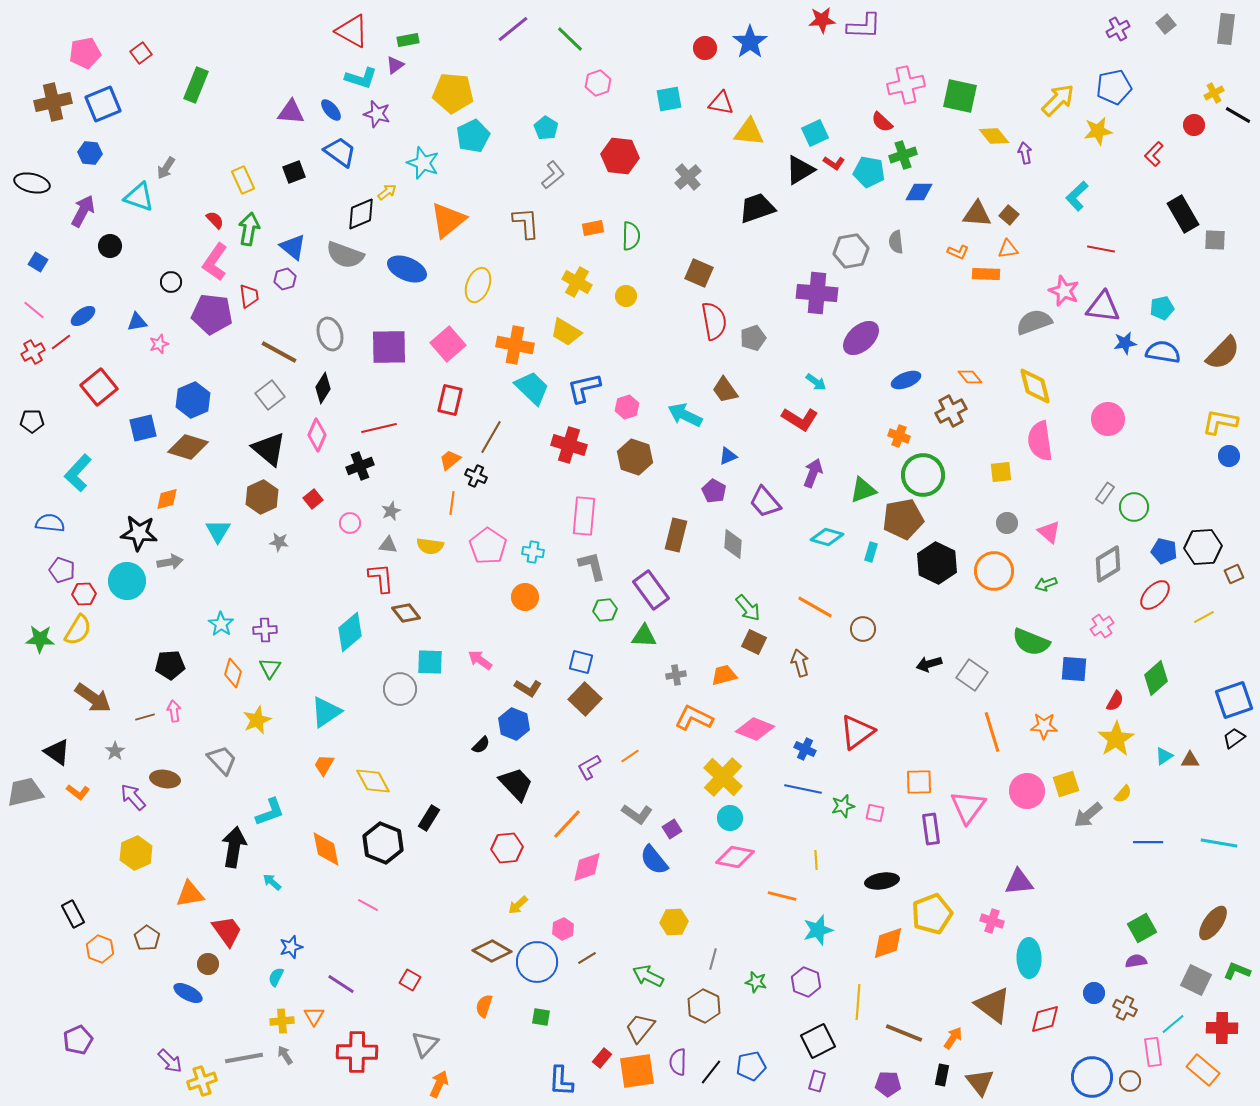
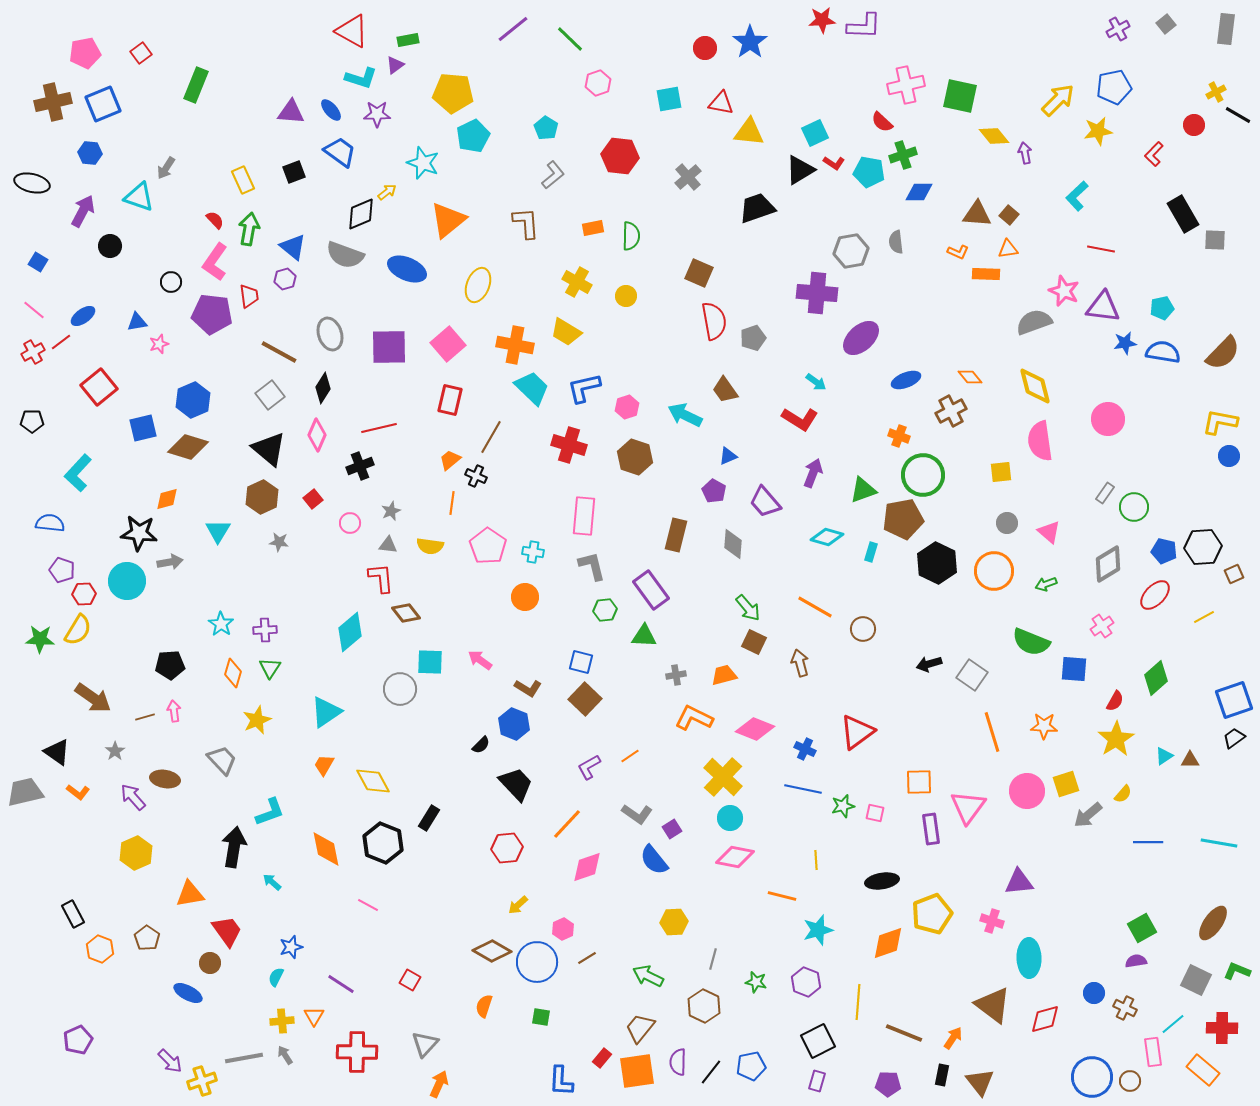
yellow cross at (1214, 93): moved 2 px right, 1 px up
purple star at (377, 114): rotated 16 degrees counterclockwise
brown circle at (208, 964): moved 2 px right, 1 px up
